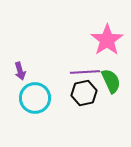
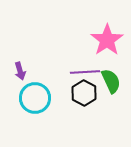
black hexagon: rotated 20 degrees counterclockwise
